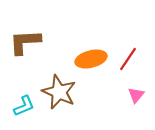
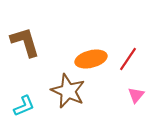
brown L-shape: rotated 76 degrees clockwise
brown star: moved 9 px right, 1 px up
